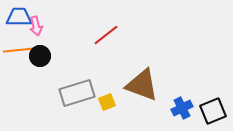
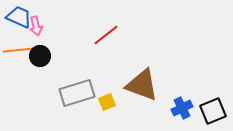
blue trapezoid: rotated 24 degrees clockwise
